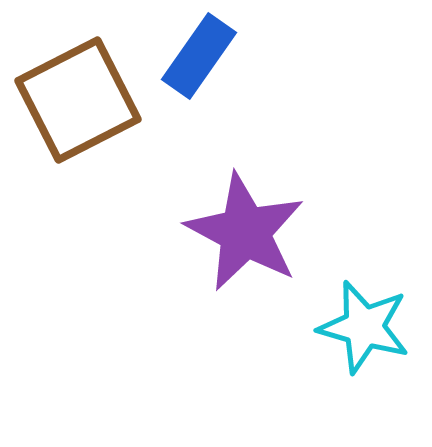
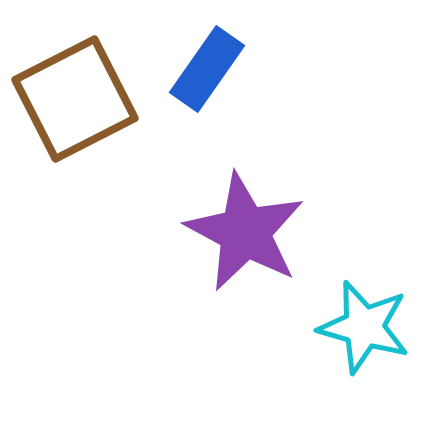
blue rectangle: moved 8 px right, 13 px down
brown square: moved 3 px left, 1 px up
